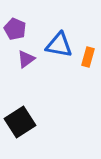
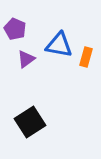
orange rectangle: moved 2 px left
black square: moved 10 px right
